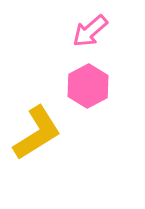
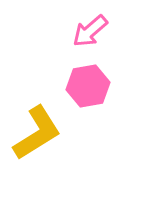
pink hexagon: rotated 18 degrees clockwise
